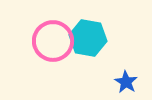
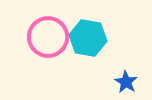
pink circle: moved 5 px left, 4 px up
